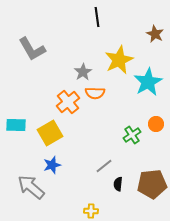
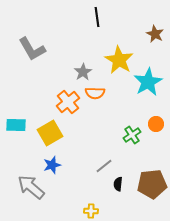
yellow star: rotated 16 degrees counterclockwise
